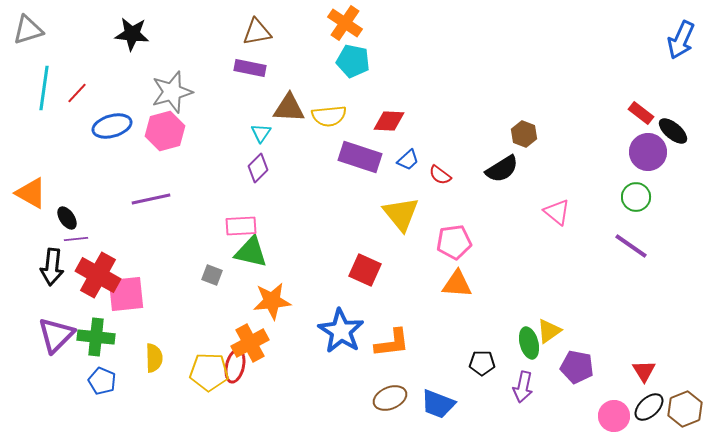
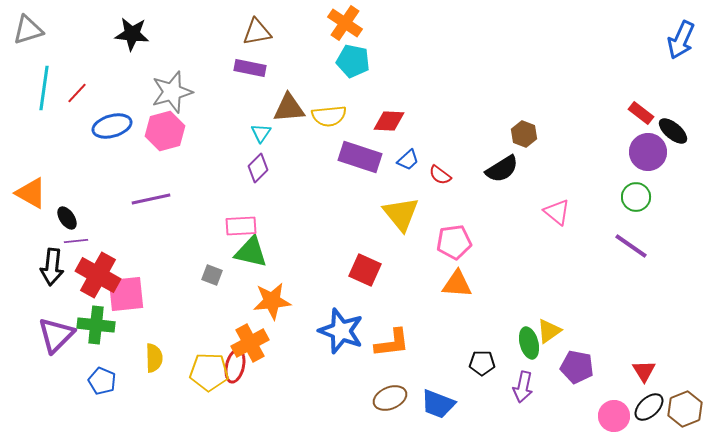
brown triangle at (289, 108): rotated 8 degrees counterclockwise
purple line at (76, 239): moved 2 px down
blue star at (341, 331): rotated 12 degrees counterclockwise
green cross at (96, 337): moved 12 px up
